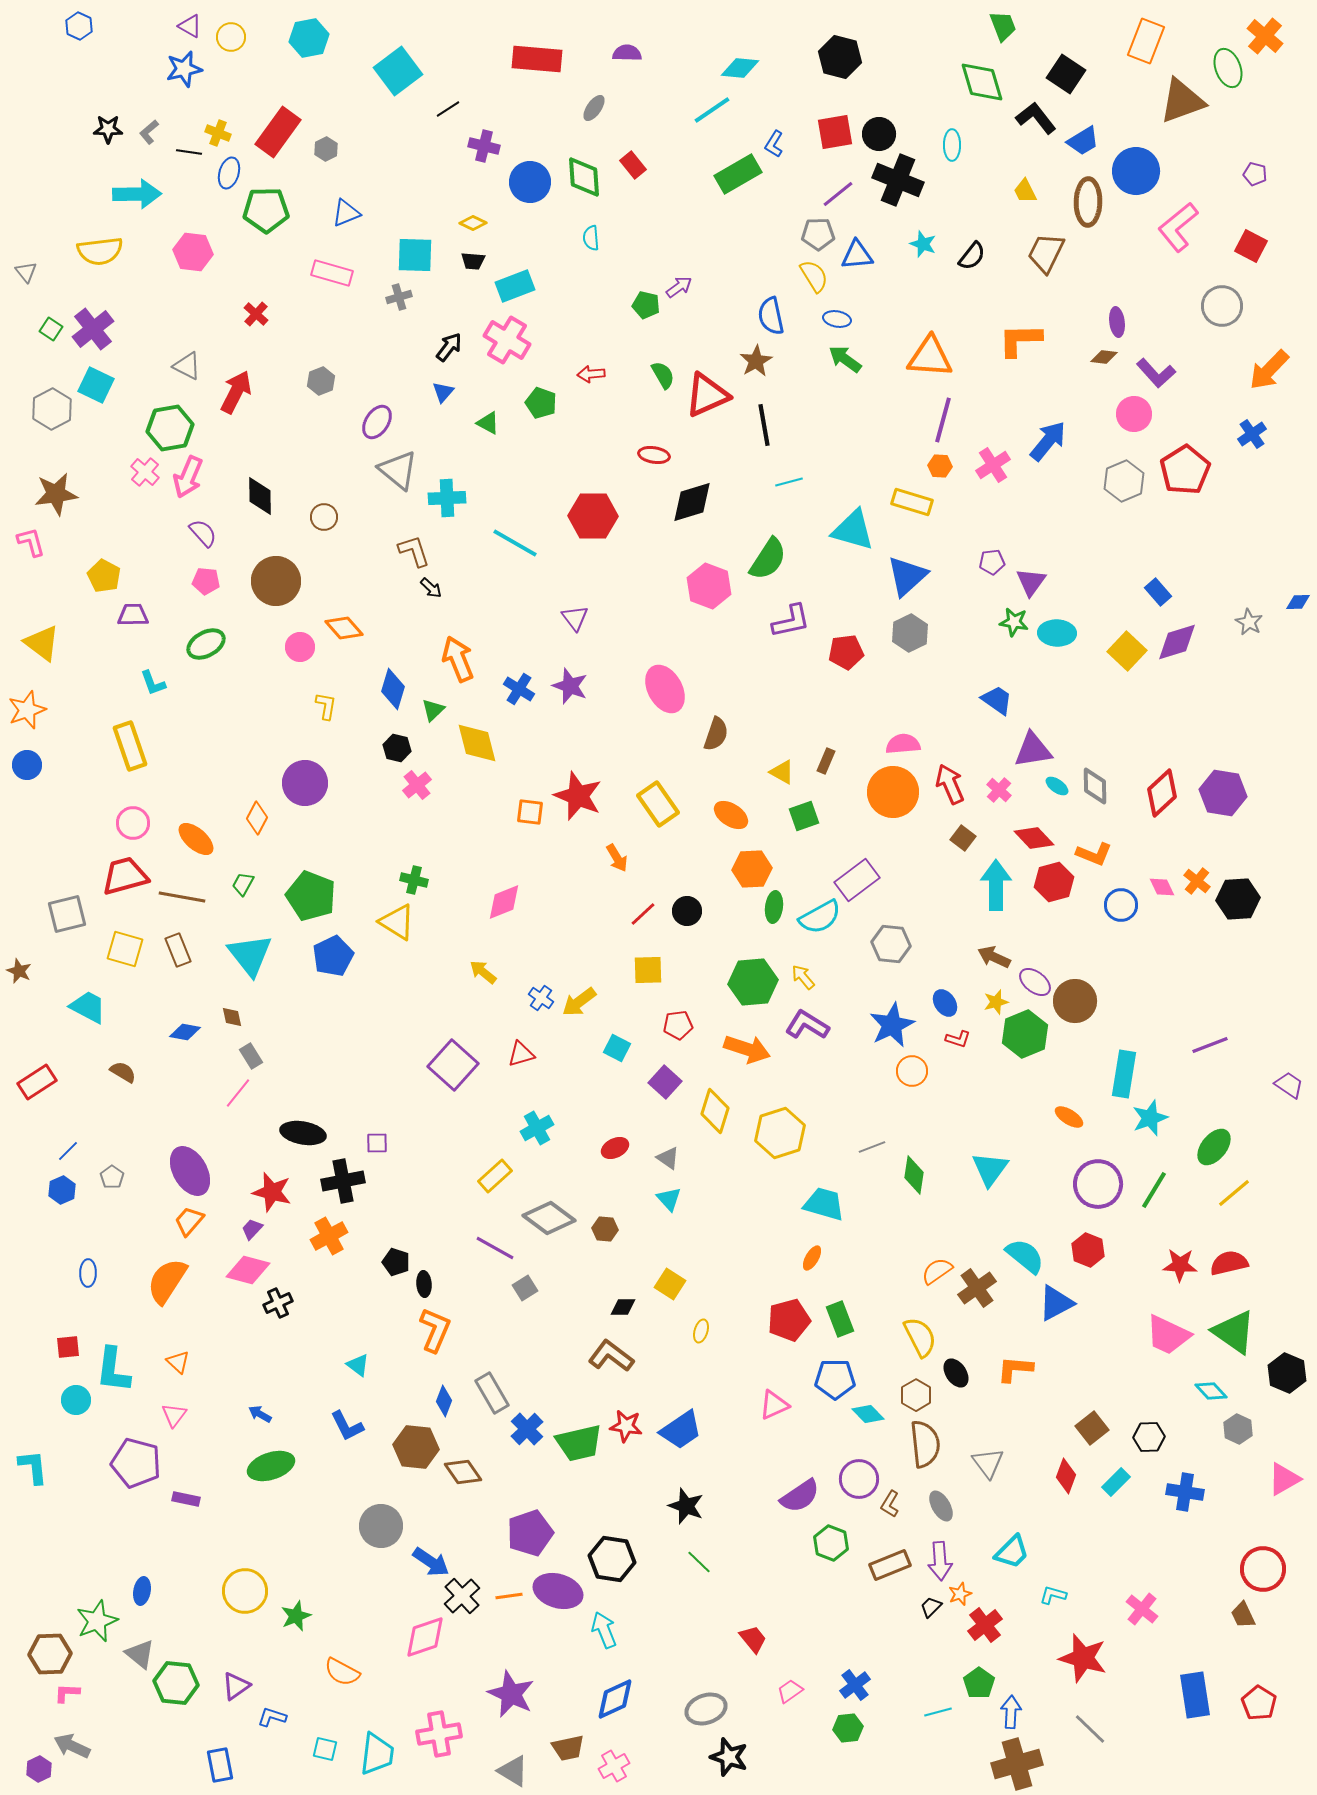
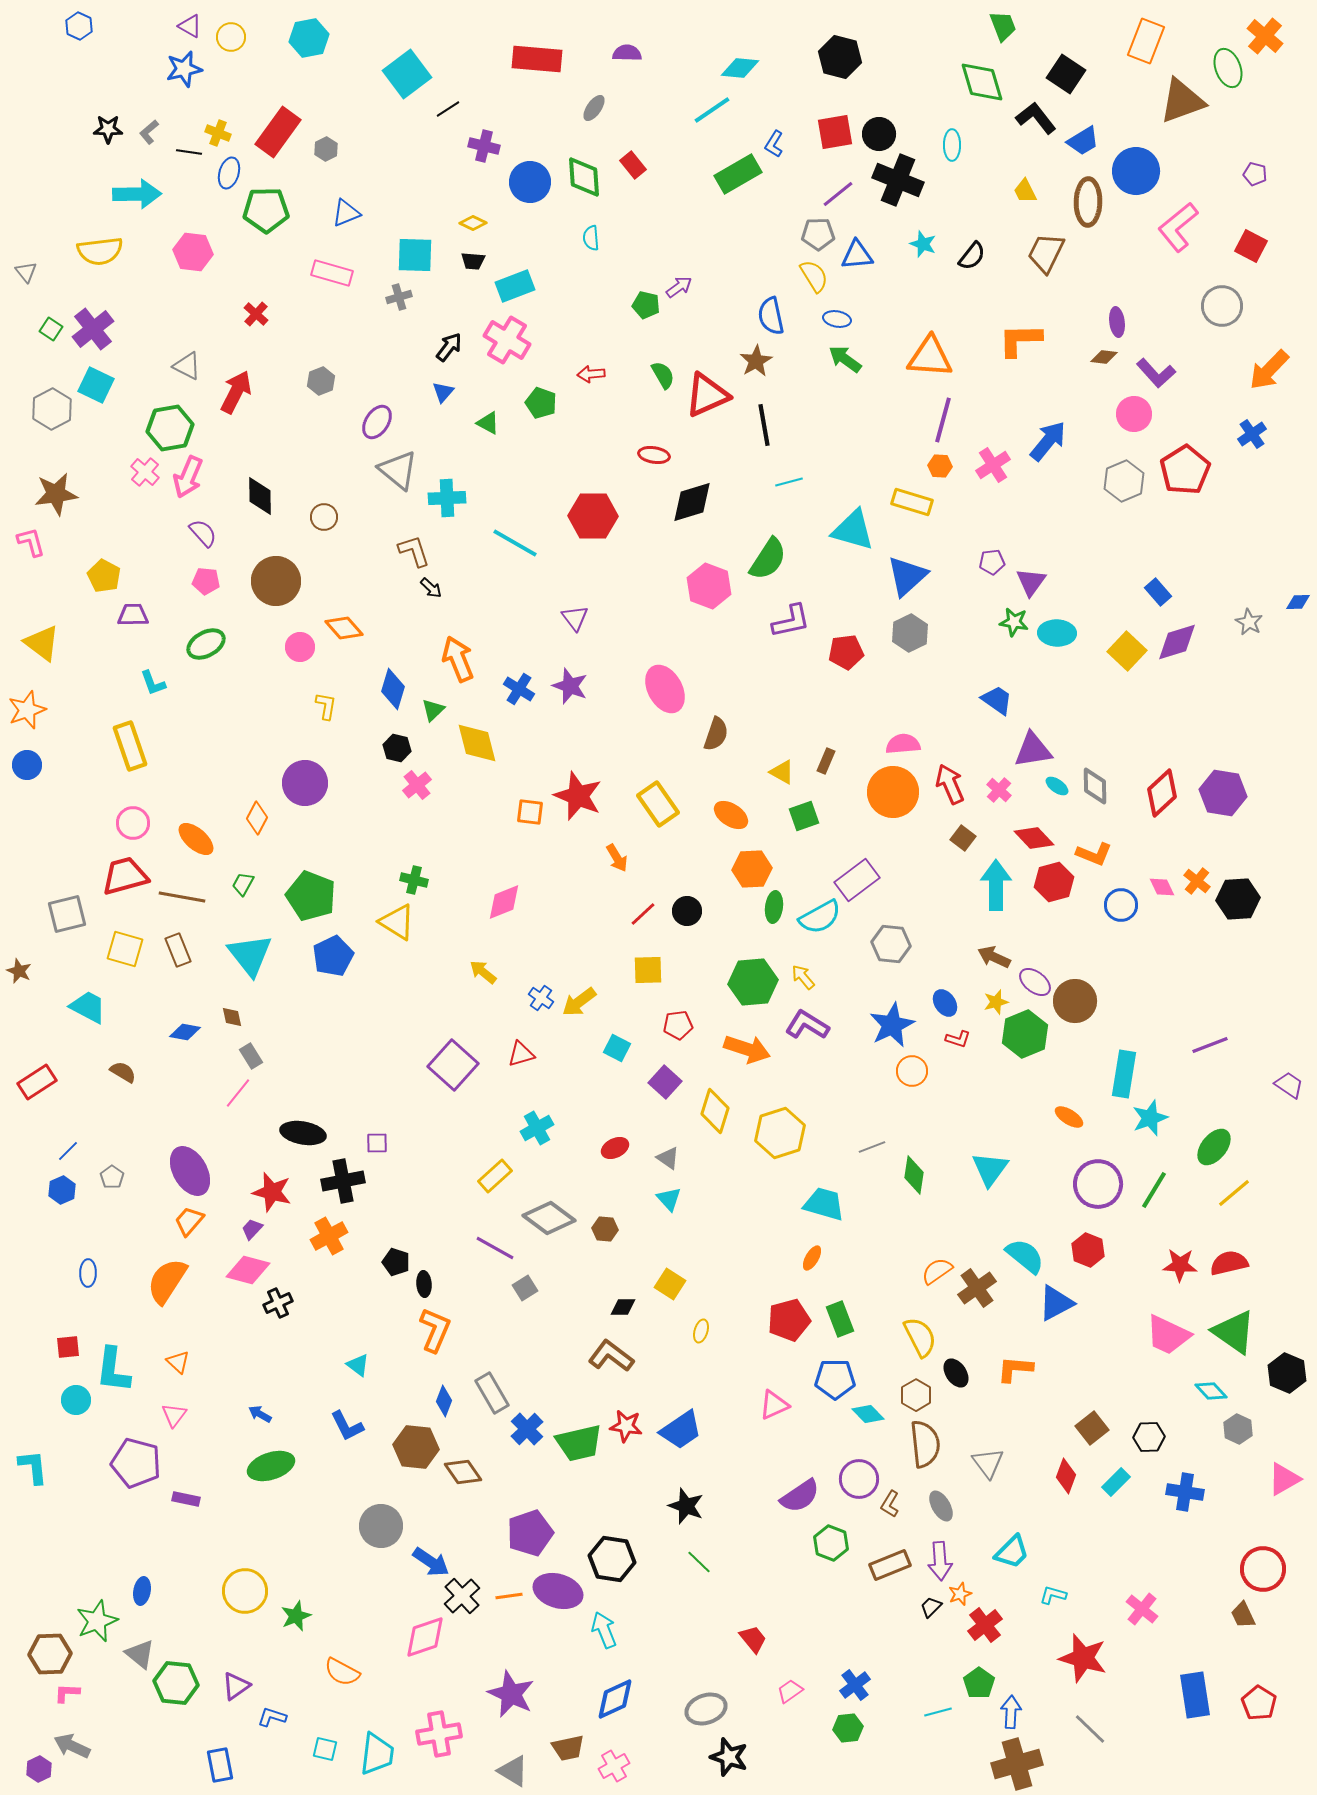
cyan square at (398, 71): moved 9 px right, 3 px down
